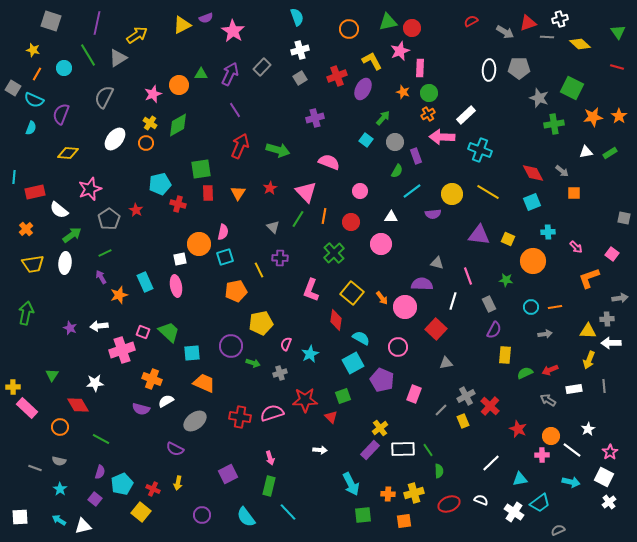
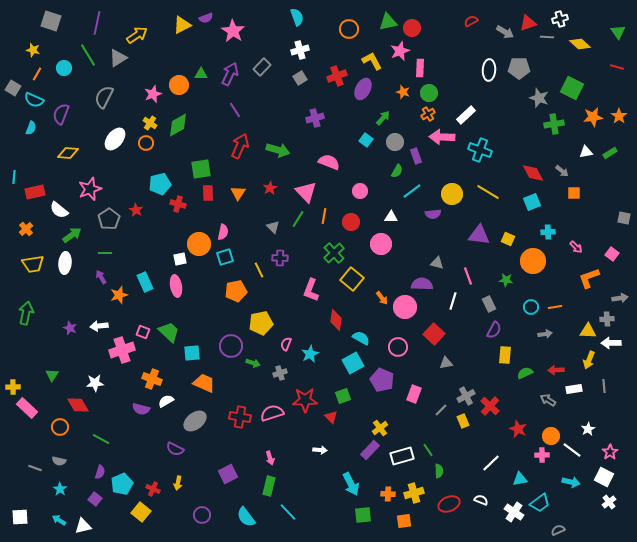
green line at (105, 253): rotated 24 degrees clockwise
yellow square at (352, 293): moved 14 px up
red square at (436, 329): moved 2 px left, 5 px down
red arrow at (550, 370): moved 6 px right; rotated 21 degrees clockwise
white rectangle at (403, 449): moved 1 px left, 7 px down; rotated 15 degrees counterclockwise
